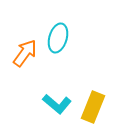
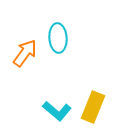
cyan ellipse: rotated 20 degrees counterclockwise
cyan L-shape: moved 7 px down
